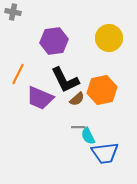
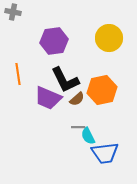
orange line: rotated 35 degrees counterclockwise
purple trapezoid: moved 8 px right
